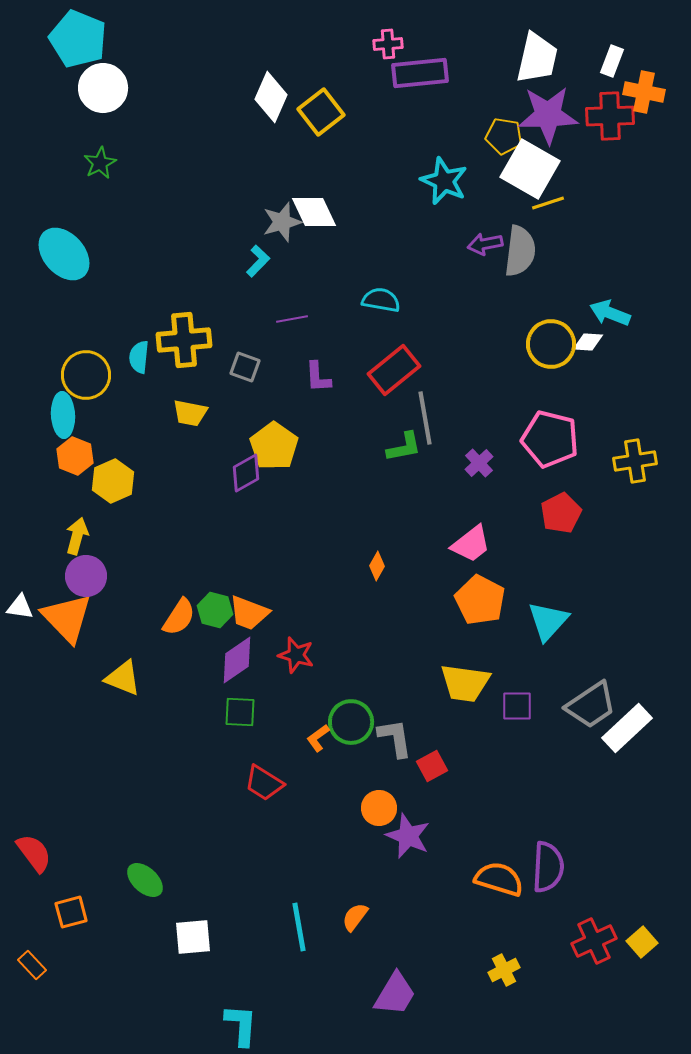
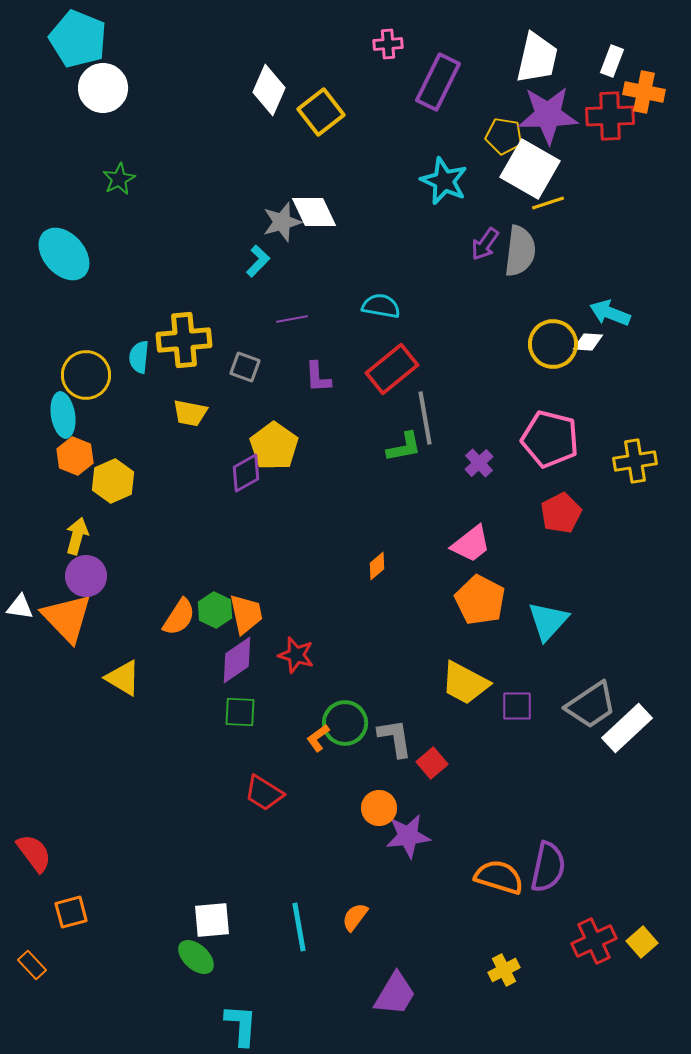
purple rectangle at (420, 73): moved 18 px right, 9 px down; rotated 58 degrees counterclockwise
white diamond at (271, 97): moved 2 px left, 7 px up
green star at (100, 163): moved 19 px right, 16 px down
purple arrow at (485, 244): rotated 44 degrees counterclockwise
cyan semicircle at (381, 300): moved 6 px down
yellow circle at (551, 344): moved 2 px right
red rectangle at (394, 370): moved 2 px left, 1 px up
cyan ellipse at (63, 415): rotated 6 degrees counterclockwise
orange diamond at (377, 566): rotated 20 degrees clockwise
green hexagon at (215, 610): rotated 12 degrees clockwise
orange trapezoid at (249, 613): moved 3 px left, 1 px down; rotated 123 degrees counterclockwise
yellow triangle at (123, 678): rotated 9 degrees clockwise
yellow trapezoid at (465, 683): rotated 20 degrees clockwise
green circle at (351, 722): moved 6 px left, 1 px down
red square at (432, 766): moved 3 px up; rotated 12 degrees counterclockwise
red trapezoid at (264, 783): moved 10 px down
purple star at (408, 836): rotated 30 degrees counterclockwise
purple semicircle at (548, 867): rotated 9 degrees clockwise
orange semicircle at (499, 879): moved 2 px up
green ellipse at (145, 880): moved 51 px right, 77 px down
white square at (193, 937): moved 19 px right, 17 px up
